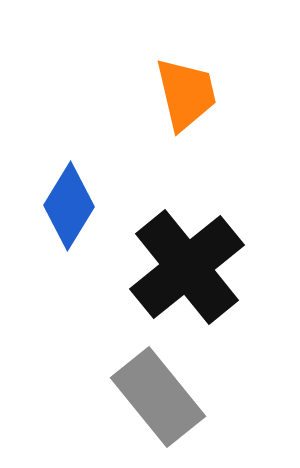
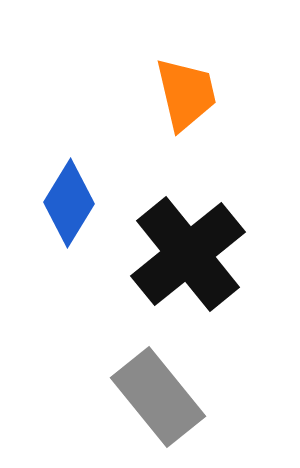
blue diamond: moved 3 px up
black cross: moved 1 px right, 13 px up
